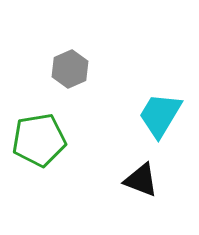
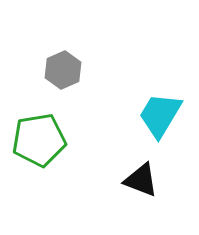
gray hexagon: moved 7 px left, 1 px down
